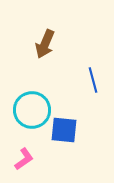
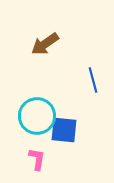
brown arrow: rotated 32 degrees clockwise
cyan circle: moved 5 px right, 6 px down
pink L-shape: moved 13 px right; rotated 45 degrees counterclockwise
